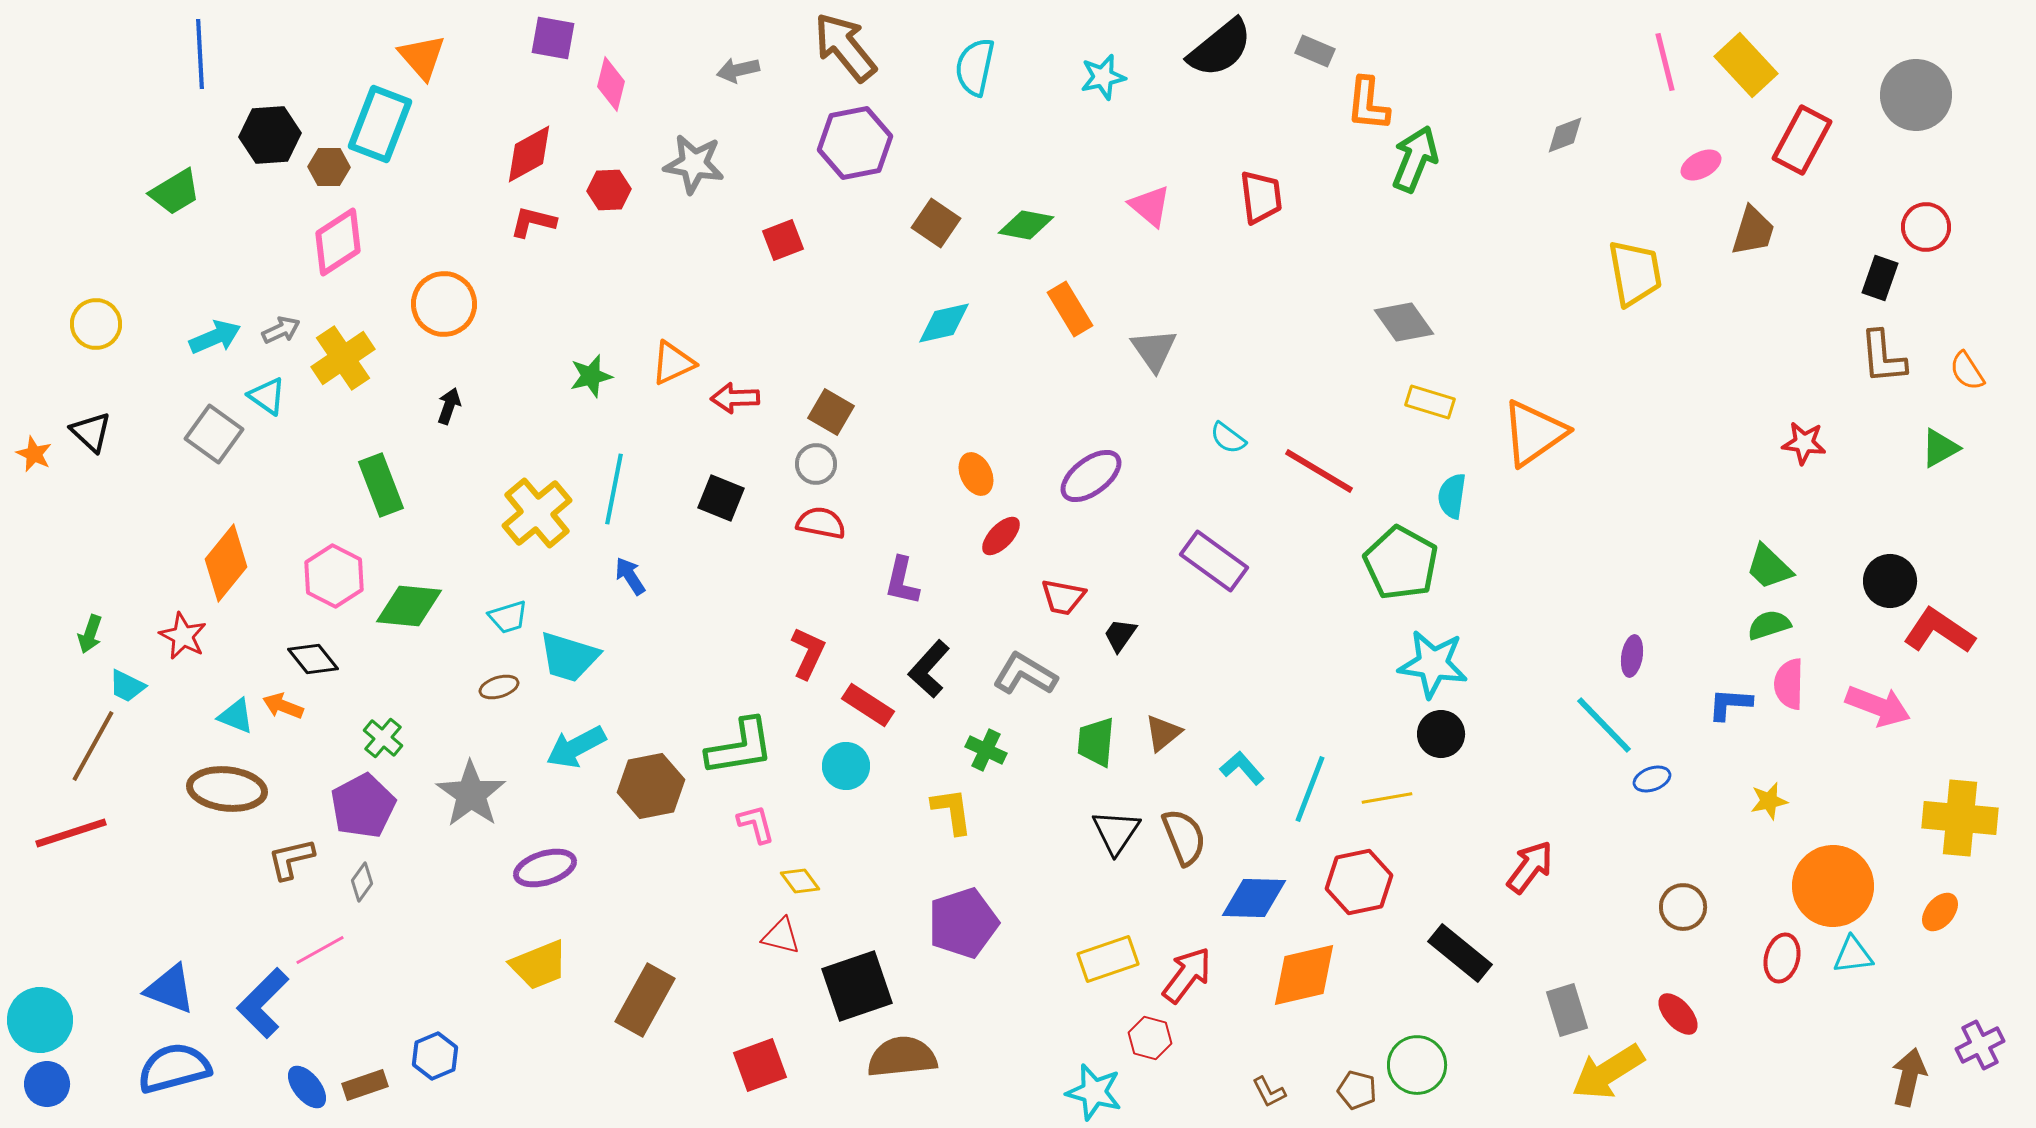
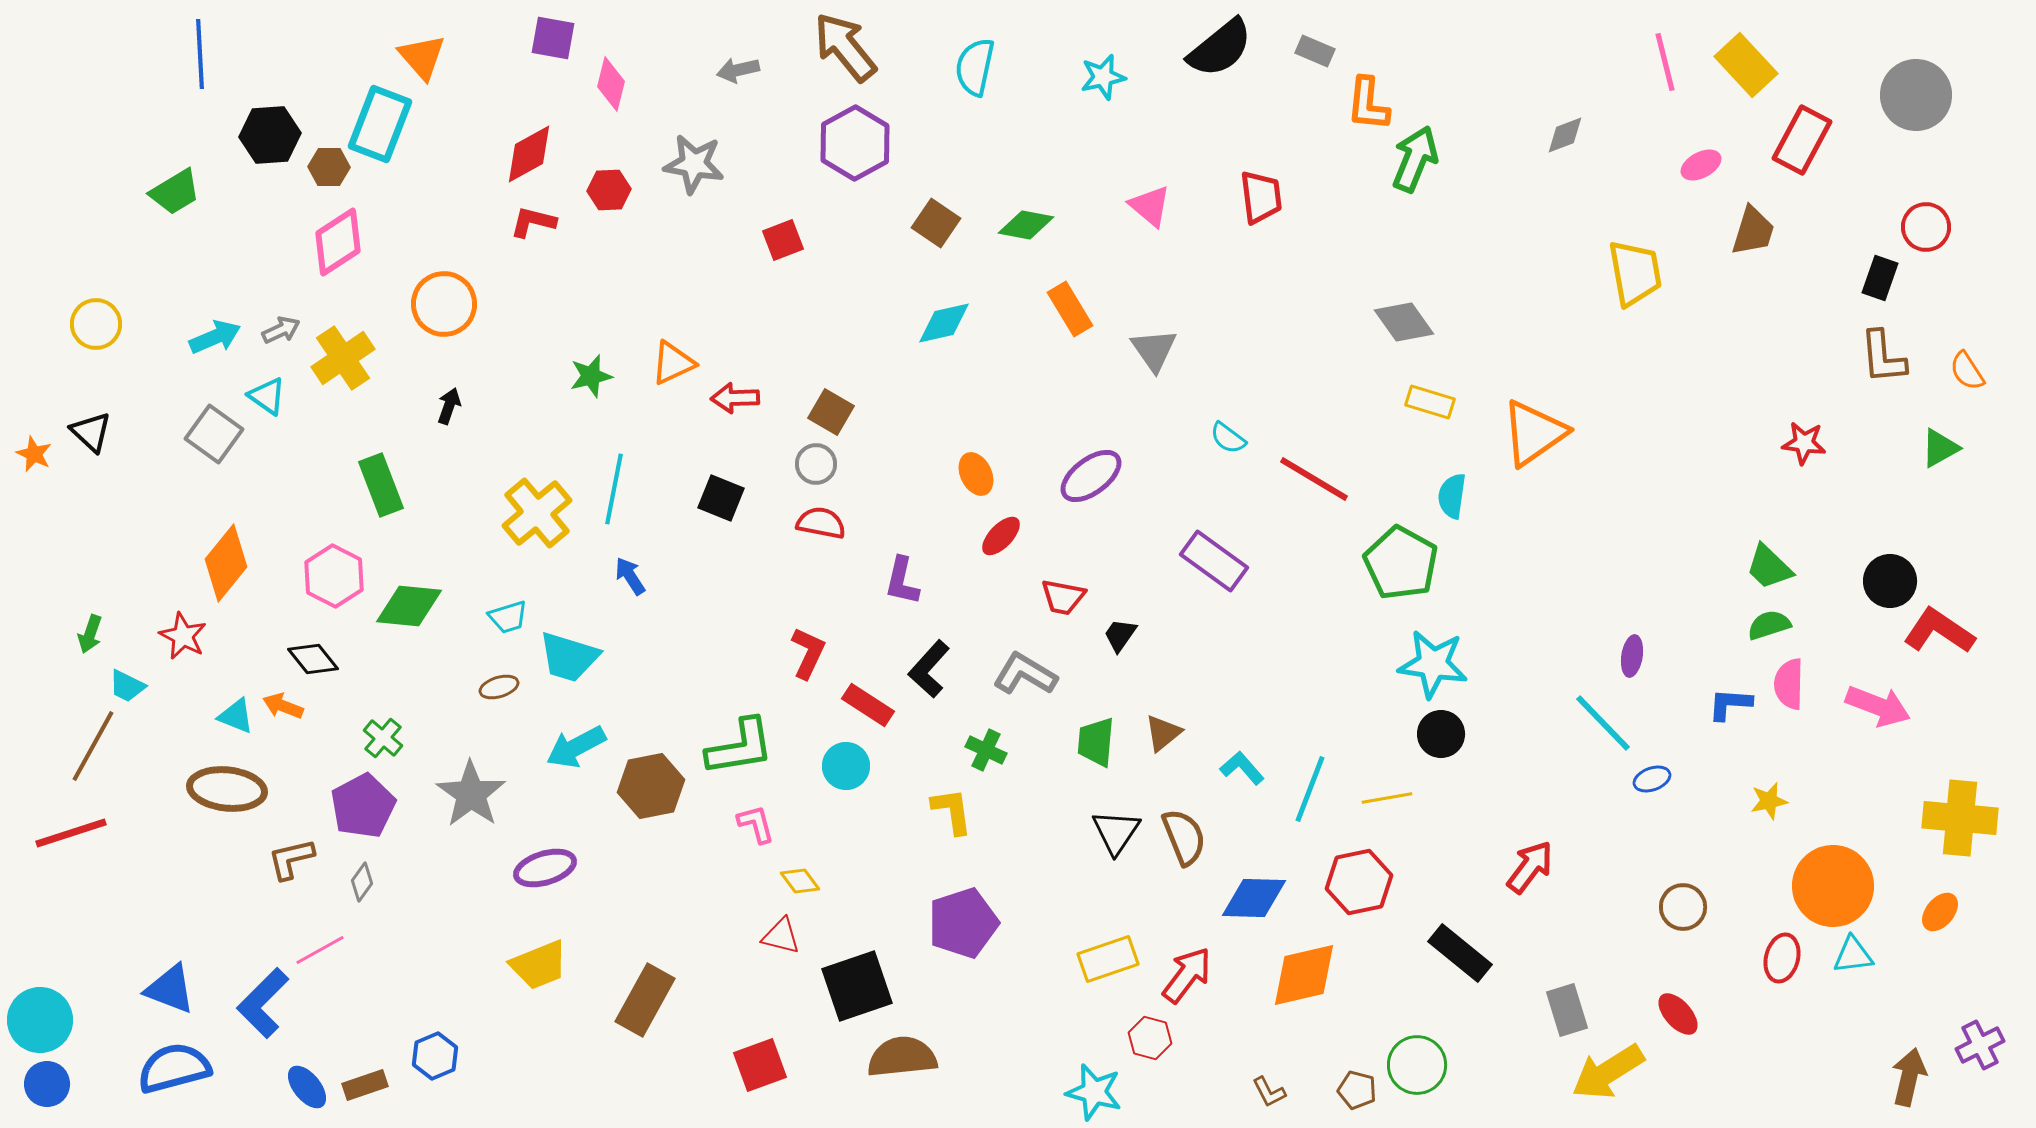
purple hexagon at (855, 143): rotated 18 degrees counterclockwise
red line at (1319, 471): moved 5 px left, 8 px down
cyan line at (1604, 725): moved 1 px left, 2 px up
